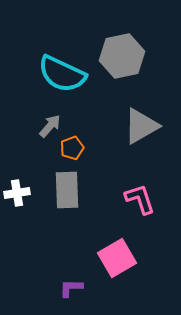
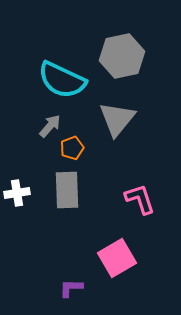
cyan semicircle: moved 6 px down
gray triangle: moved 24 px left, 7 px up; rotated 21 degrees counterclockwise
